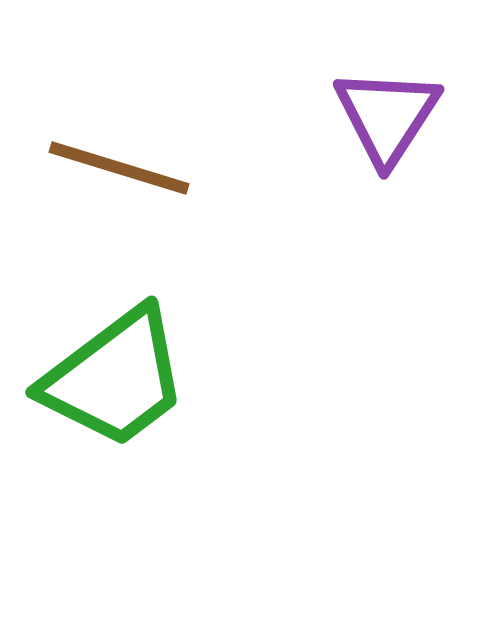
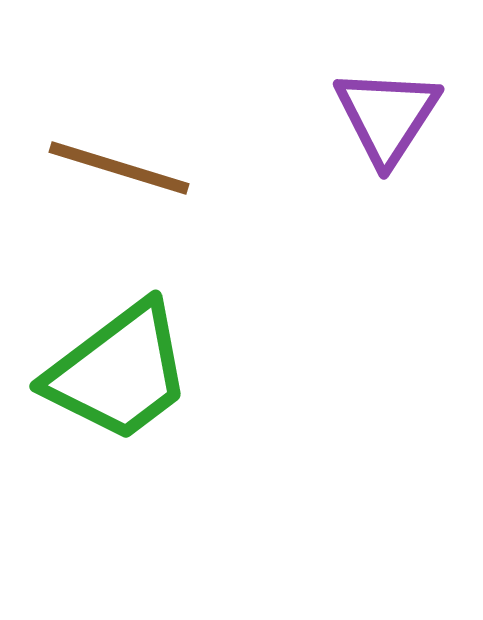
green trapezoid: moved 4 px right, 6 px up
